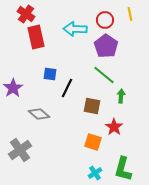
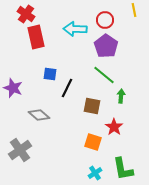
yellow line: moved 4 px right, 4 px up
purple star: rotated 18 degrees counterclockwise
gray diamond: moved 1 px down
green L-shape: rotated 25 degrees counterclockwise
